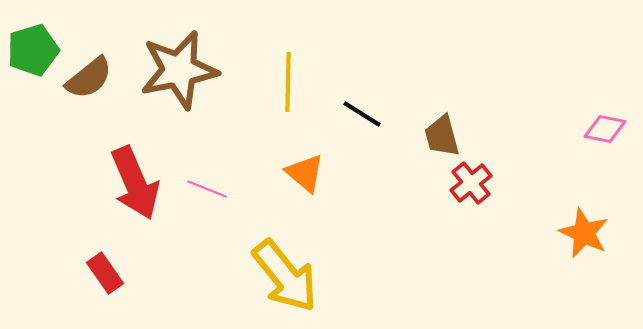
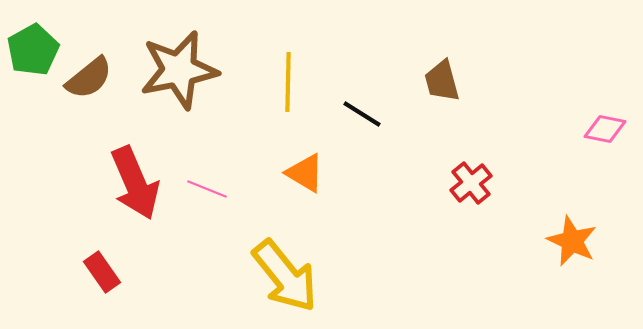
green pentagon: rotated 12 degrees counterclockwise
brown trapezoid: moved 55 px up
orange triangle: rotated 9 degrees counterclockwise
orange star: moved 12 px left, 8 px down
red rectangle: moved 3 px left, 1 px up
